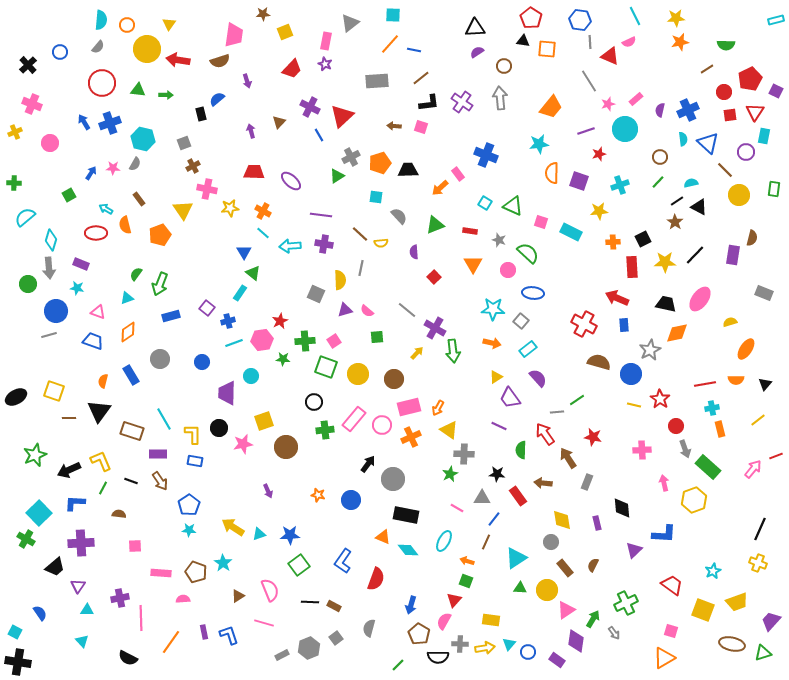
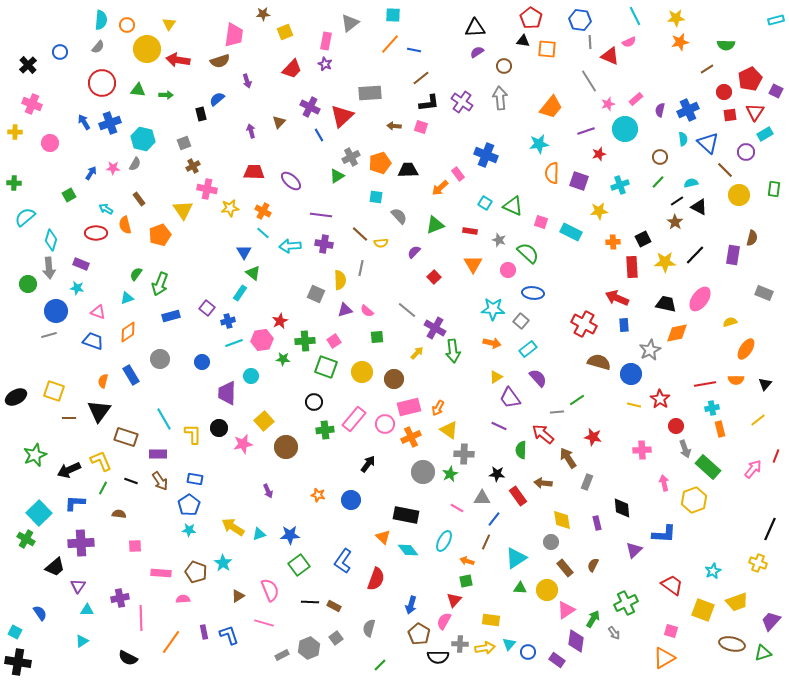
gray rectangle at (377, 81): moved 7 px left, 12 px down
yellow cross at (15, 132): rotated 24 degrees clockwise
cyan rectangle at (764, 136): moved 1 px right, 2 px up; rotated 49 degrees clockwise
purple semicircle at (414, 252): rotated 48 degrees clockwise
yellow circle at (358, 374): moved 4 px right, 2 px up
yellow square at (264, 421): rotated 24 degrees counterclockwise
pink circle at (382, 425): moved 3 px right, 1 px up
brown rectangle at (132, 431): moved 6 px left, 6 px down
red arrow at (545, 434): moved 2 px left; rotated 15 degrees counterclockwise
red line at (776, 456): rotated 48 degrees counterclockwise
blue rectangle at (195, 461): moved 18 px down
gray circle at (393, 479): moved 30 px right, 7 px up
black line at (760, 529): moved 10 px right
orange triangle at (383, 537): rotated 21 degrees clockwise
green square at (466, 581): rotated 32 degrees counterclockwise
cyan triangle at (82, 641): rotated 40 degrees clockwise
green line at (398, 665): moved 18 px left
